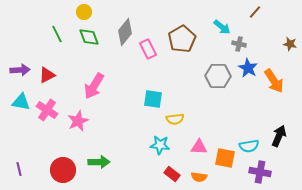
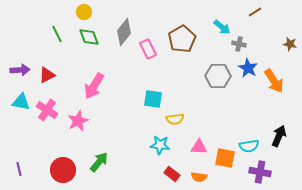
brown line: rotated 16 degrees clockwise
gray diamond: moved 1 px left
green arrow: rotated 50 degrees counterclockwise
